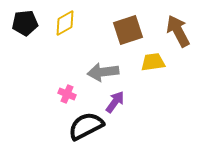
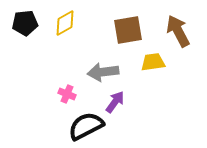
brown square: rotated 8 degrees clockwise
